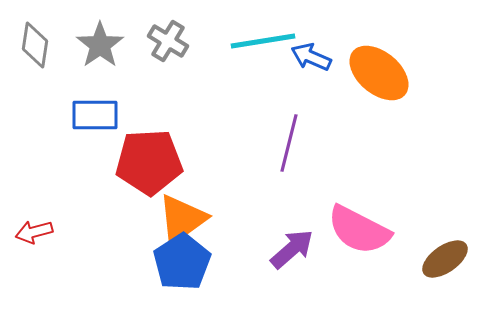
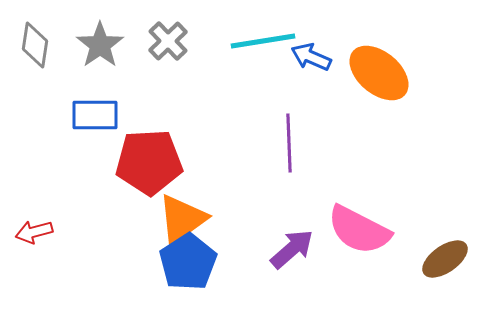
gray cross: rotated 15 degrees clockwise
purple line: rotated 16 degrees counterclockwise
blue pentagon: moved 6 px right
